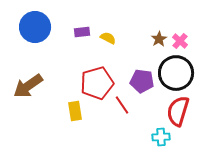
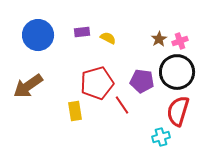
blue circle: moved 3 px right, 8 px down
pink cross: rotated 28 degrees clockwise
black circle: moved 1 px right, 1 px up
cyan cross: rotated 12 degrees counterclockwise
